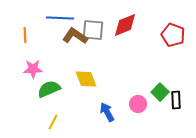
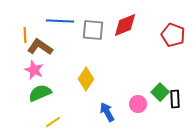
blue line: moved 3 px down
brown L-shape: moved 35 px left, 11 px down
pink star: moved 1 px right, 1 px down; rotated 24 degrees clockwise
yellow diamond: rotated 55 degrees clockwise
green semicircle: moved 9 px left, 4 px down
black rectangle: moved 1 px left, 1 px up
yellow line: rotated 28 degrees clockwise
